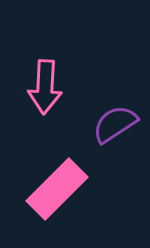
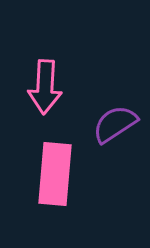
pink rectangle: moved 2 px left, 15 px up; rotated 40 degrees counterclockwise
